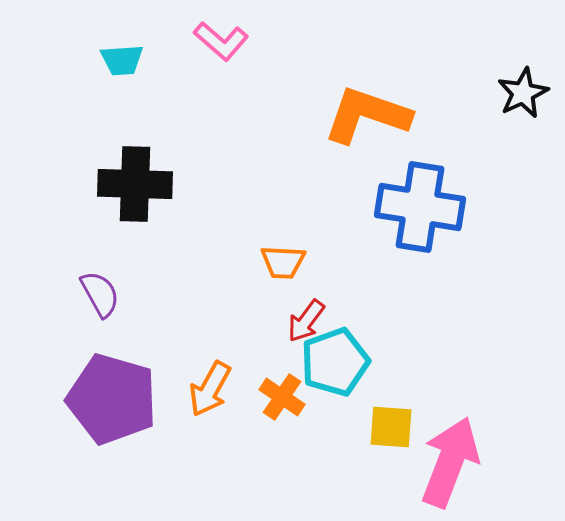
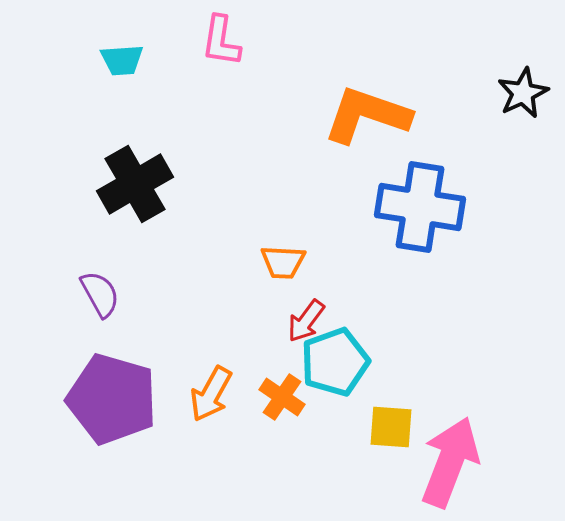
pink L-shape: rotated 58 degrees clockwise
black cross: rotated 32 degrees counterclockwise
orange arrow: moved 1 px right, 5 px down
